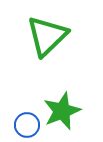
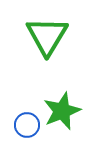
green triangle: rotated 15 degrees counterclockwise
